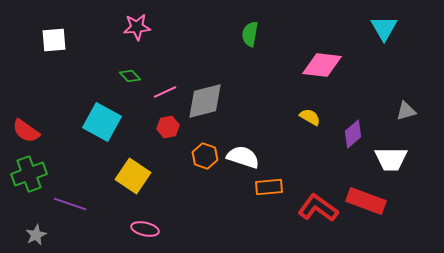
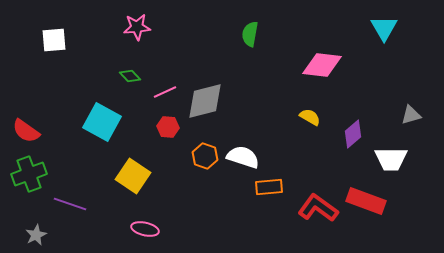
gray triangle: moved 5 px right, 4 px down
red hexagon: rotated 15 degrees clockwise
